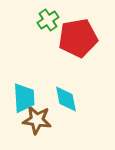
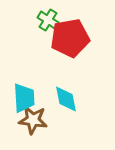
green cross: rotated 25 degrees counterclockwise
red pentagon: moved 8 px left
brown star: moved 4 px left
